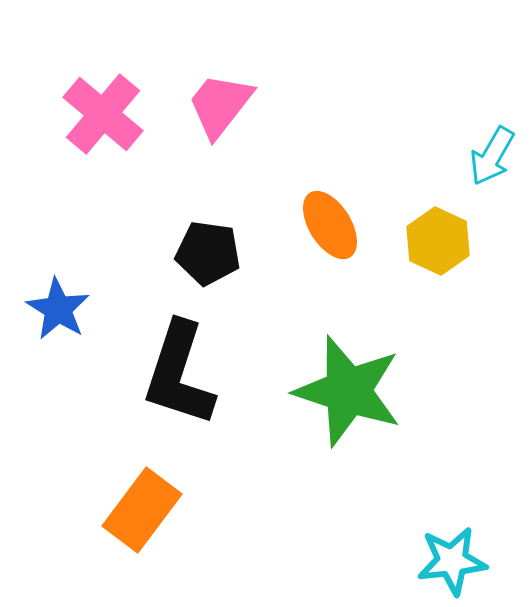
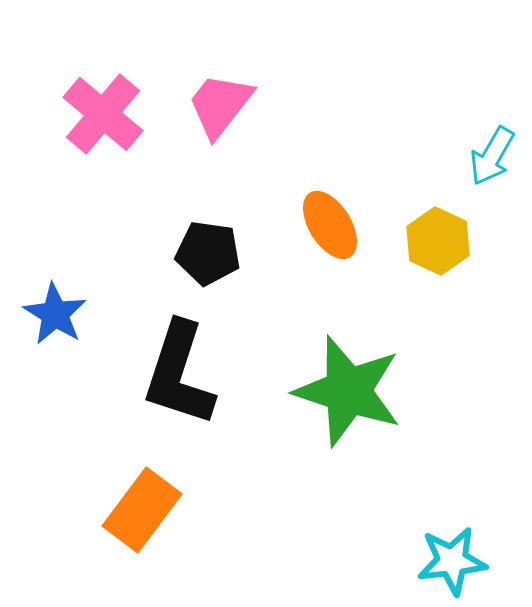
blue star: moved 3 px left, 5 px down
